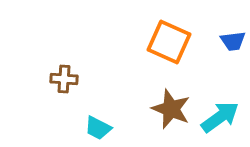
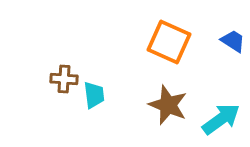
blue trapezoid: rotated 140 degrees counterclockwise
brown star: moved 3 px left, 4 px up
cyan arrow: moved 1 px right, 2 px down
cyan trapezoid: moved 4 px left, 33 px up; rotated 124 degrees counterclockwise
